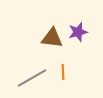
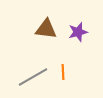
brown triangle: moved 6 px left, 9 px up
gray line: moved 1 px right, 1 px up
